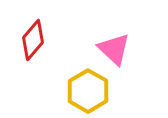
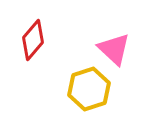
yellow hexagon: moved 1 px right, 2 px up; rotated 12 degrees clockwise
